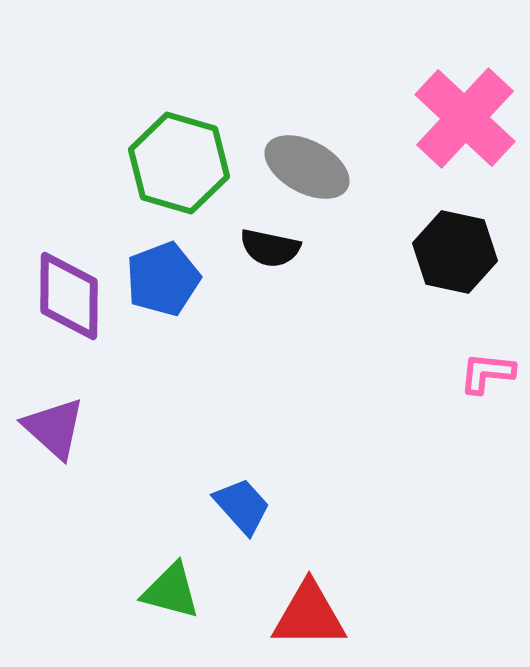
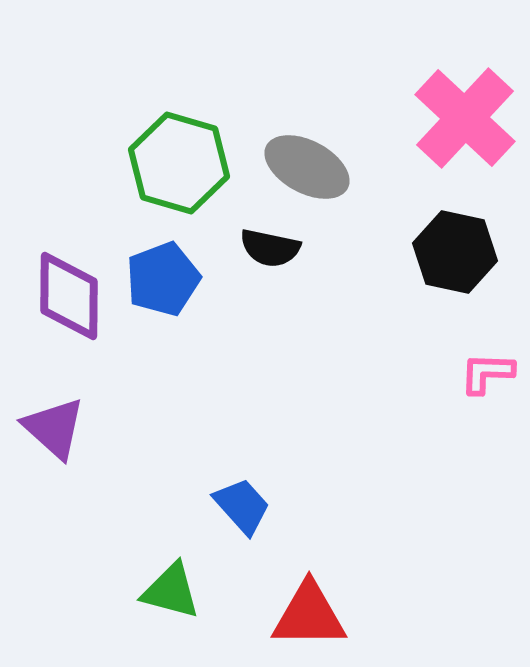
pink L-shape: rotated 4 degrees counterclockwise
